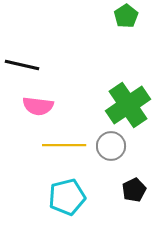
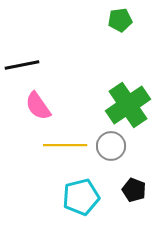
green pentagon: moved 6 px left, 4 px down; rotated 25 degrees clockwise
black line: rotated 24 degrees counterclockwise
pink semicircle: rotated 48 degrees clockwise
yellow line: moved 1 px right
black pentagon: rotated 25 degrees counterclockwise
cyan pentagon: moved 14 px right
